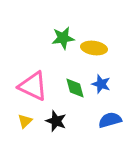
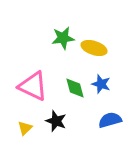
yellow ellipse: rotated 10 degrees clockwise
yellow triangle: moved 7 px down
